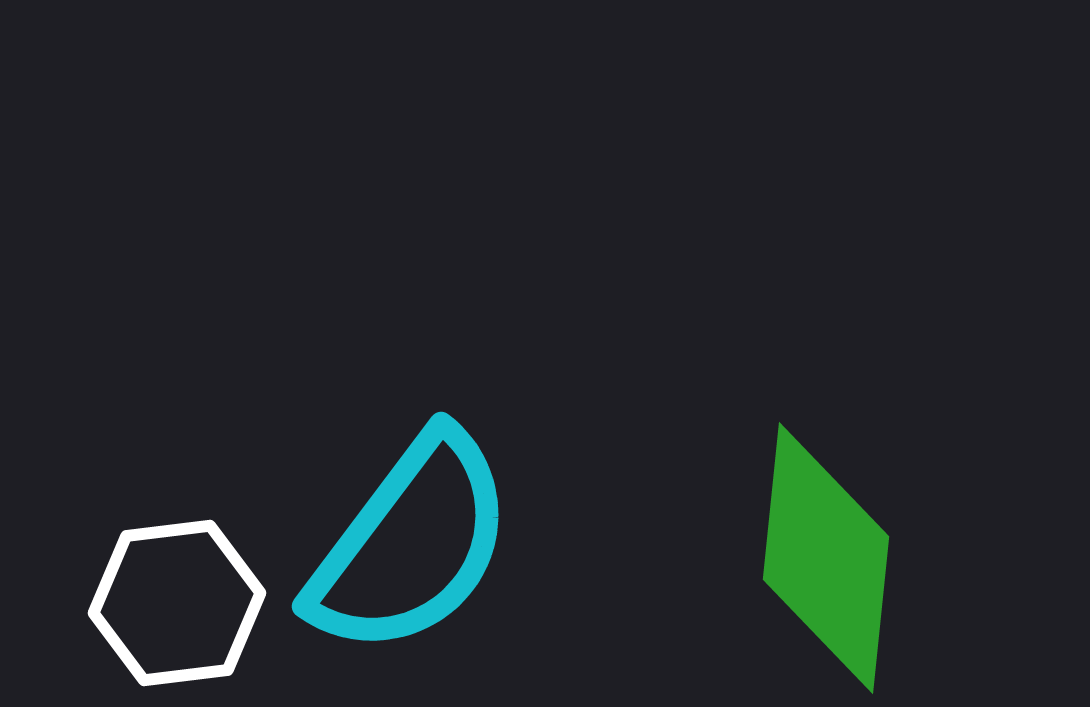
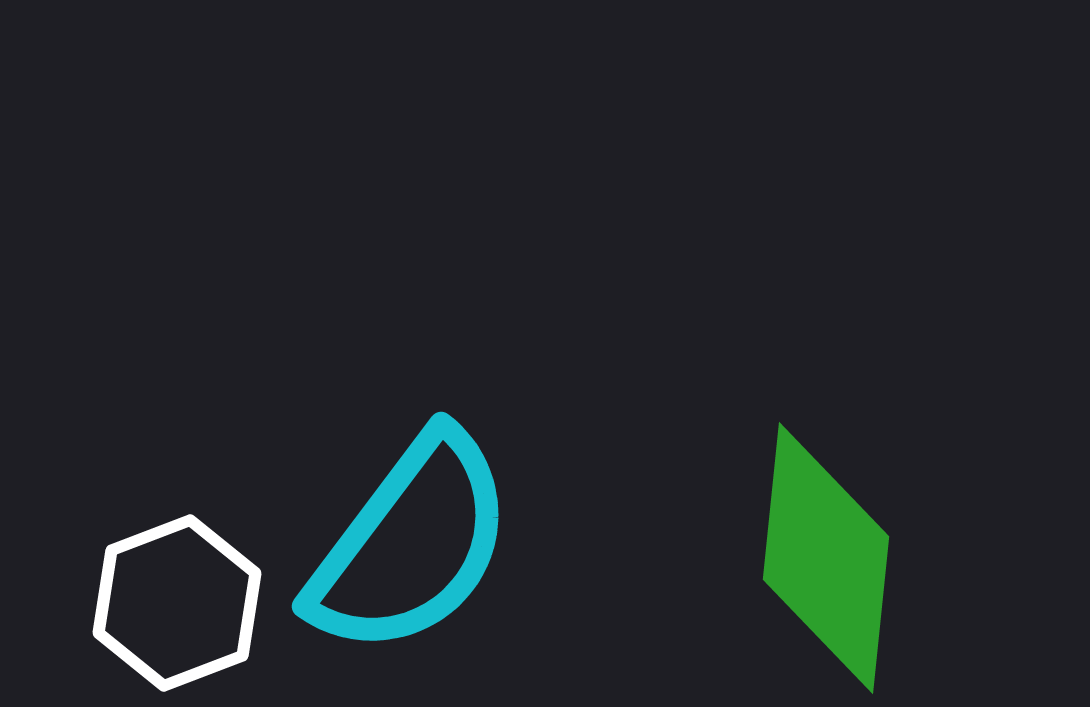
white hexagon: rotated 14 degrees counterclockwise
